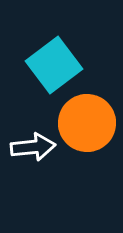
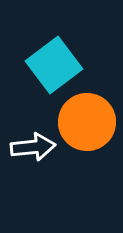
orange circle: moved 1 px up
